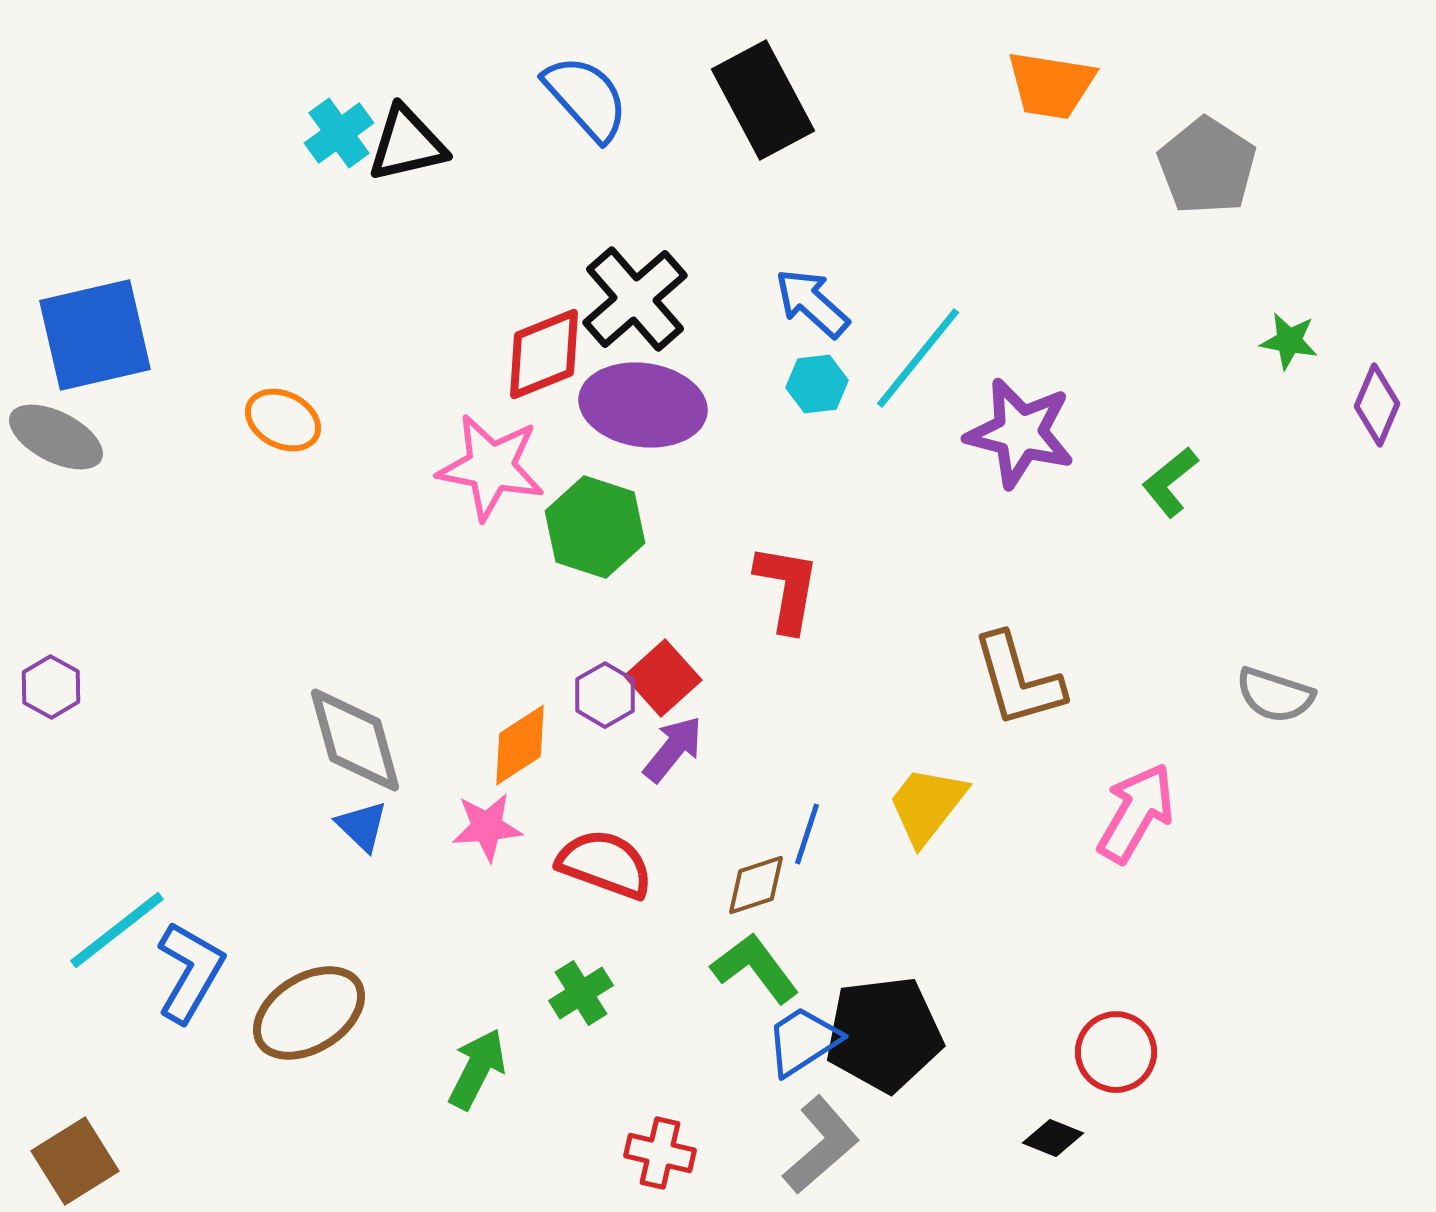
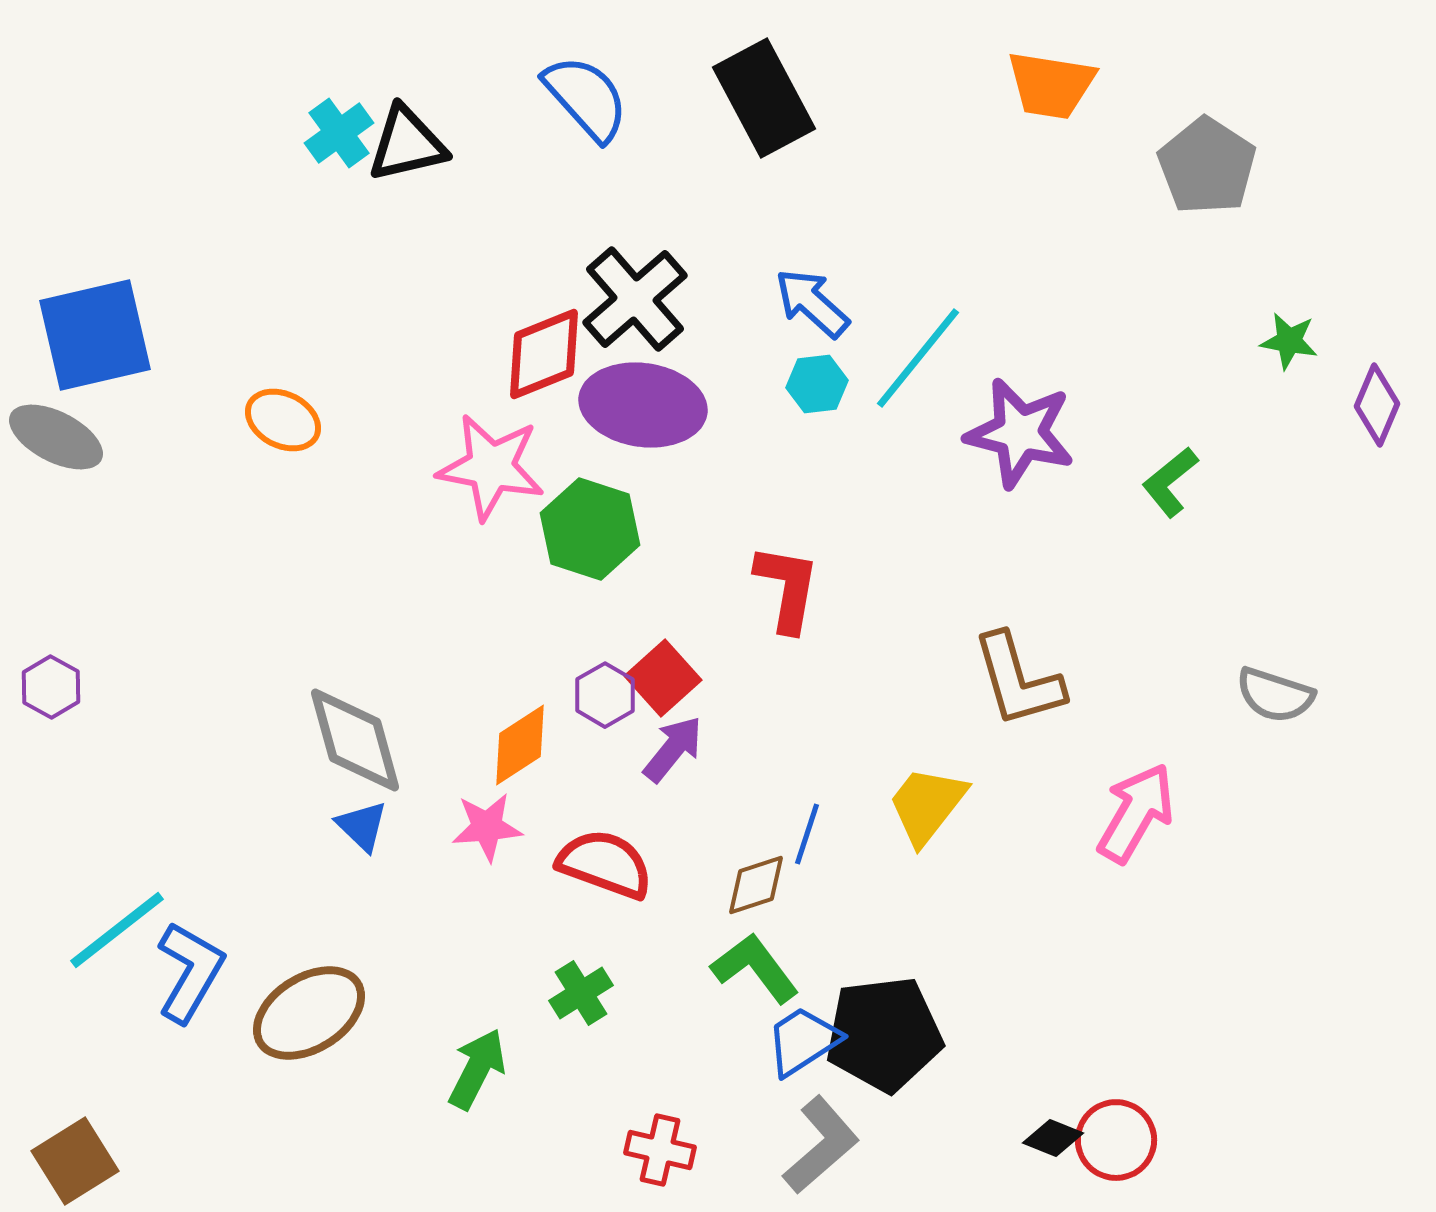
black rectangle at (763, 100): moved 1 px right, 2 px up
green hexagon at (595, 527): moved 5 px left, 2 px down
red circle at (1116, 1052): moved 88 px down
red cross at (660, 1153): moved 3 px up
